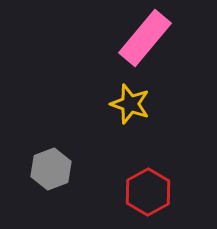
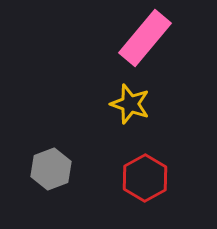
red hexagon: moved 3 px left, 14 px up
